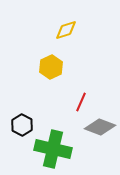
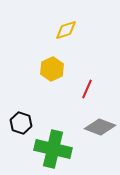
yellow hexagon: moved 1 px right, 2 px down
red line: moved 6 px right, 13 px up
black hexagon: moved 1 px left, 2 px up; rotated 10 degrees counterclockwise
